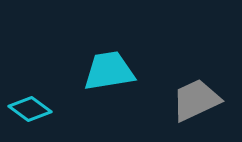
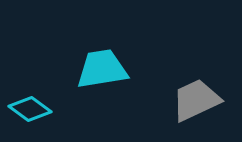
cyan trapezoid: moved 7 px left, 2 px up
